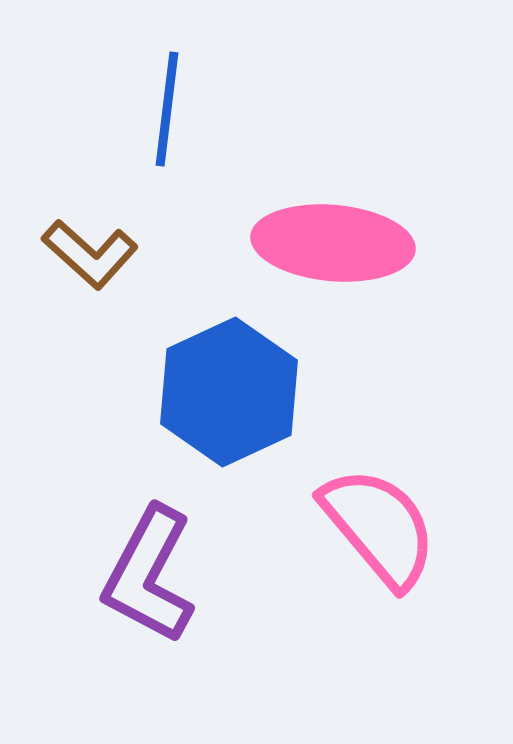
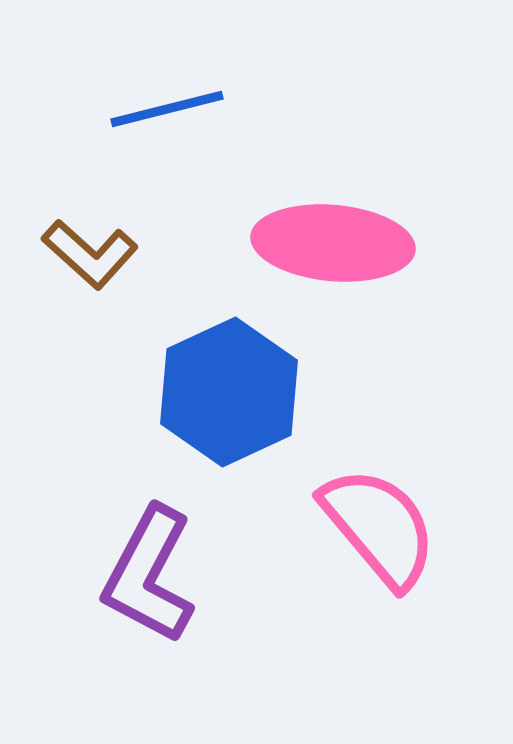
blue line: rotated 69 degrees clockwise
